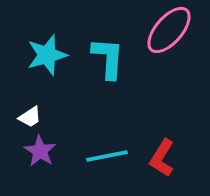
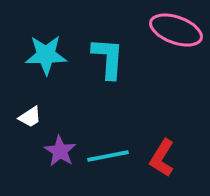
pink ellipse: moved 7 px right; rotated 69 degrees clockwise
cyan star: moved 1 px left; rotated 15 degrees clockwise
purple star: moved 20 px right
cyan line: moved 1 px right
